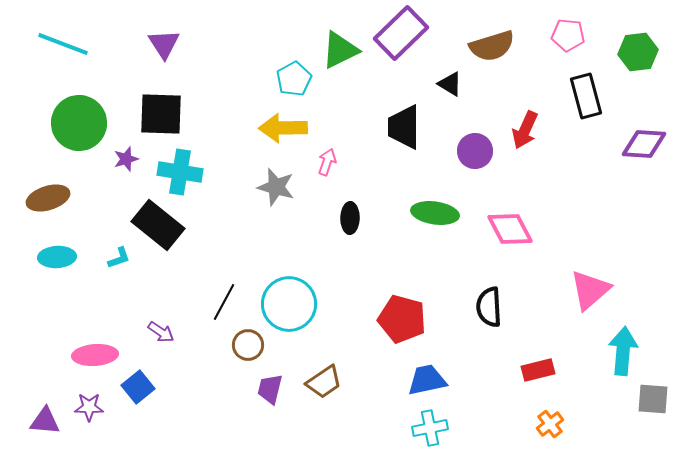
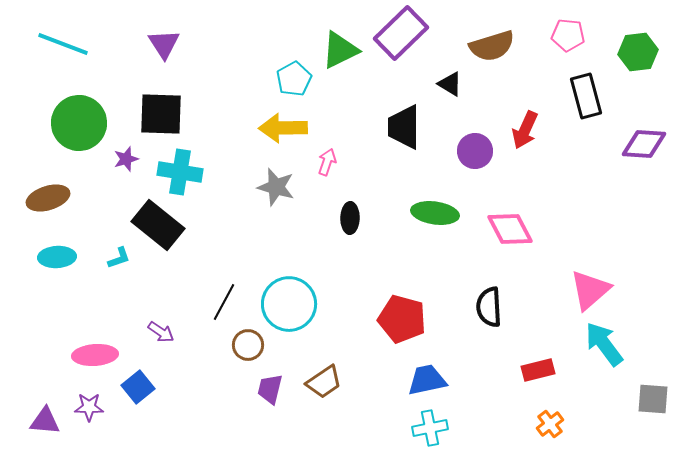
cyan arrow at (623, 351): moved 19 px left, 7 px up; rotated 42 degrees counterclockwise
